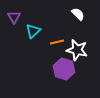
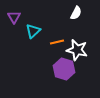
white semicircle: moved 2 px left, 1 px up; rotated 72 degrees clockwise
